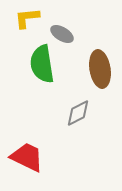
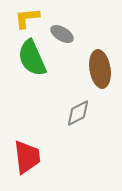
green semicircle: moved 10 px left, 6 px up; rotated 15 degrees counterclockwise
red trapezoid: rotated 57 degrees clockwise
